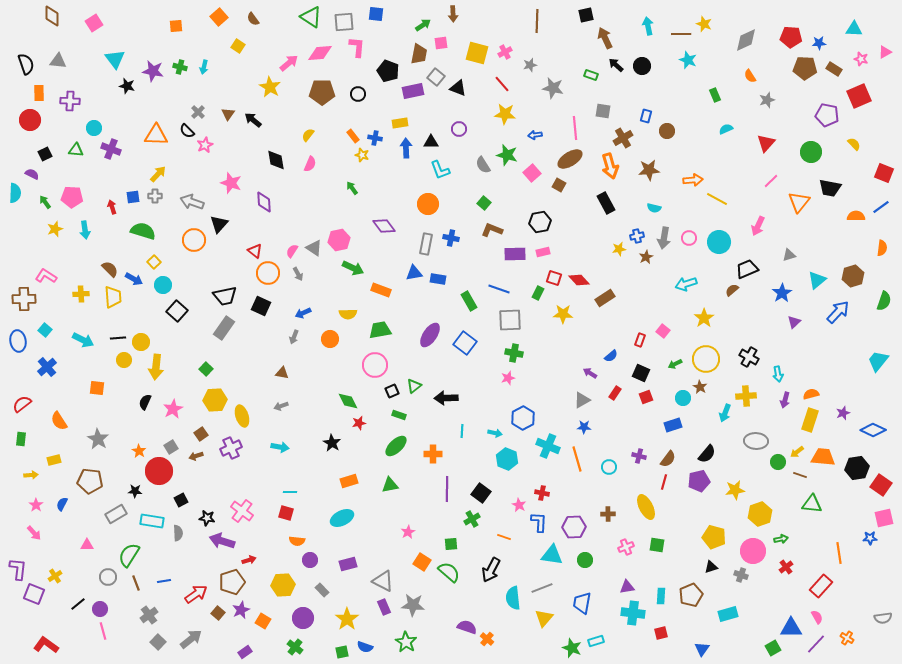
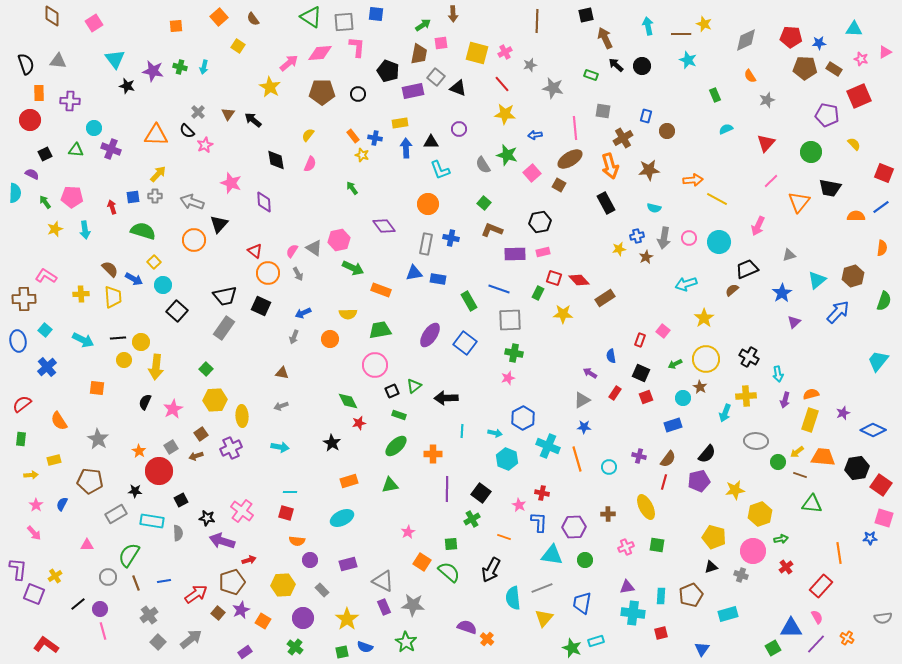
blue semicircle at (611, 356): rotated 120 degrees clockwise
yellow ellipse at (242, 416): rotated 15 degrees clockwise
pink square at (884, 518): rotated 30 degrees clockwise
